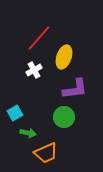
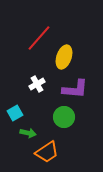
white cross: moved 3 px right, 14 px down
purple L-shape: rotated 12 degrees clockwise
orange trapezoid: moved 1 px right, 1 px up; rotated 10 degrees counterclockwise
